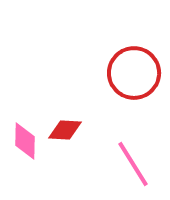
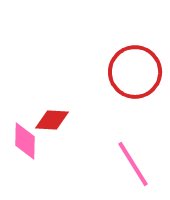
red circle: moved 1 px right, 1 px up
red diamond: moved 13 px left, 10 px up
